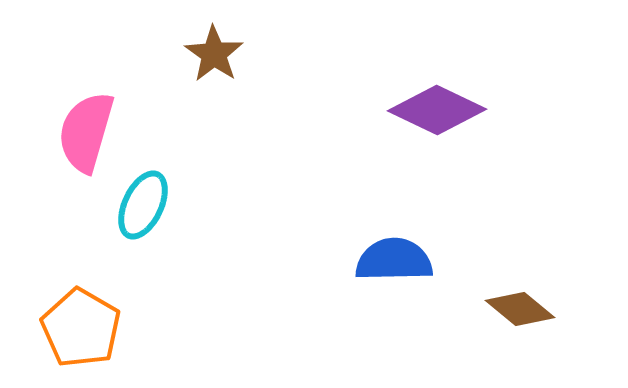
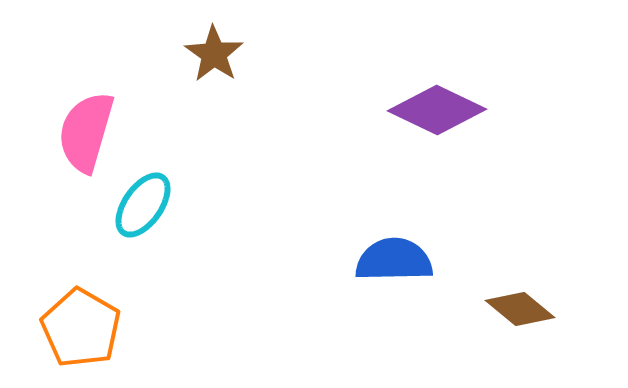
cyan ellipse: rotated 10 degrees clockwise
